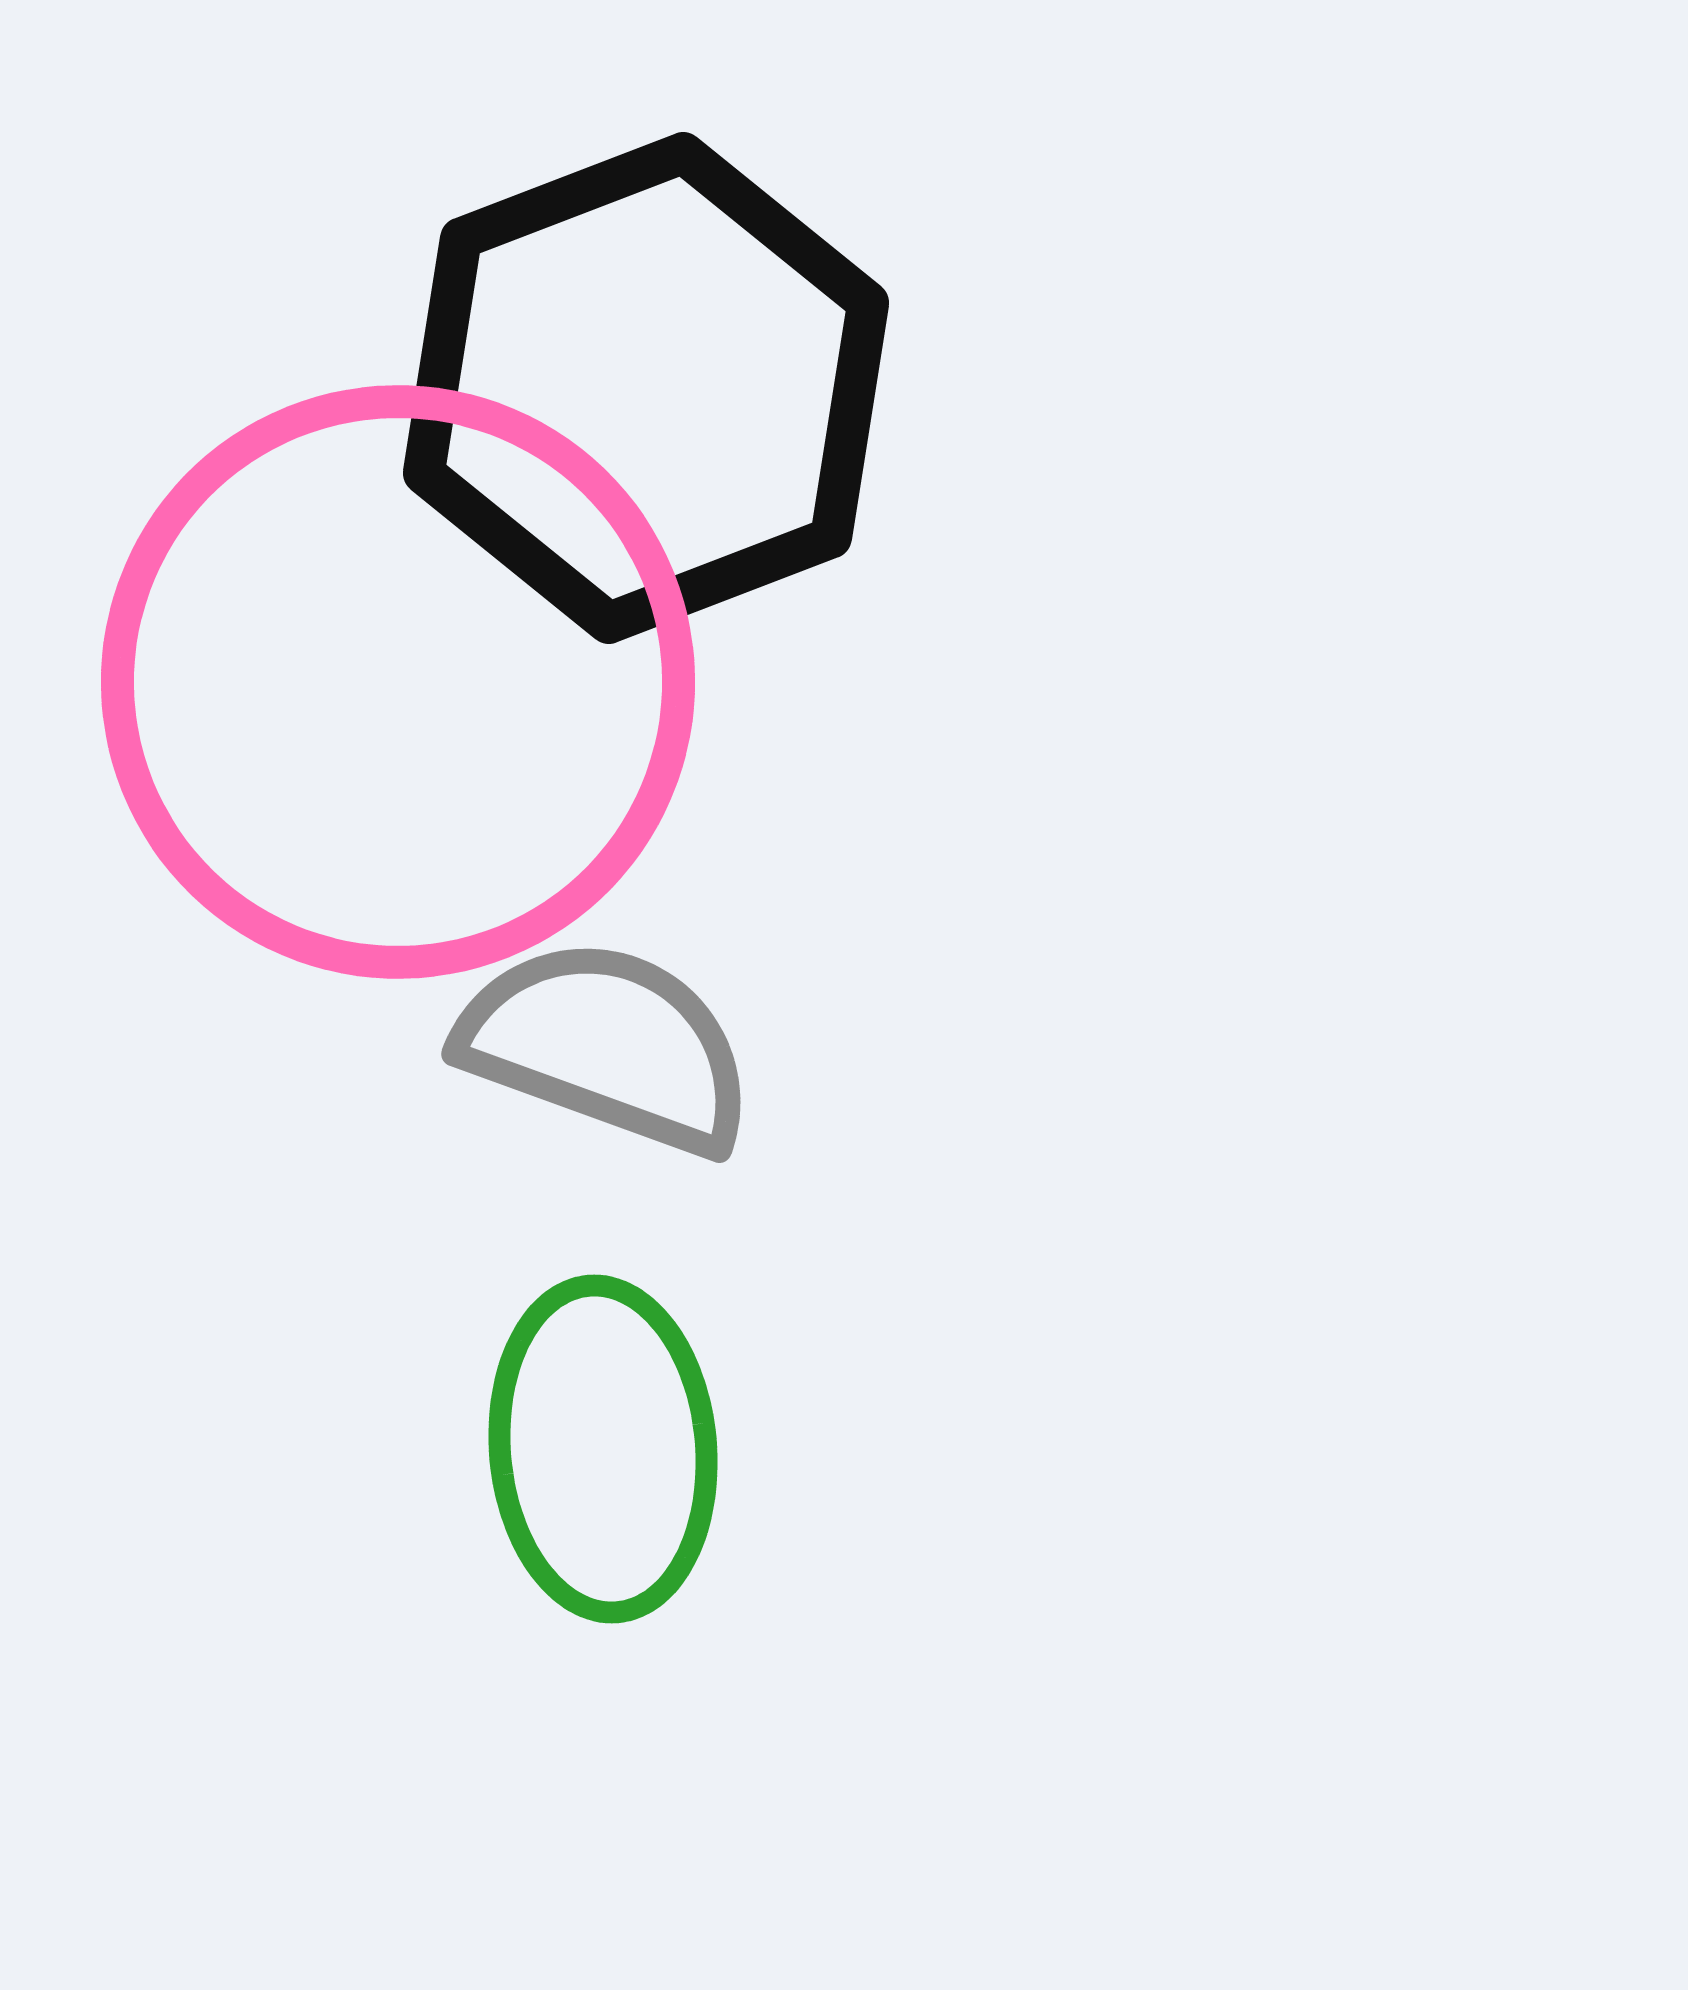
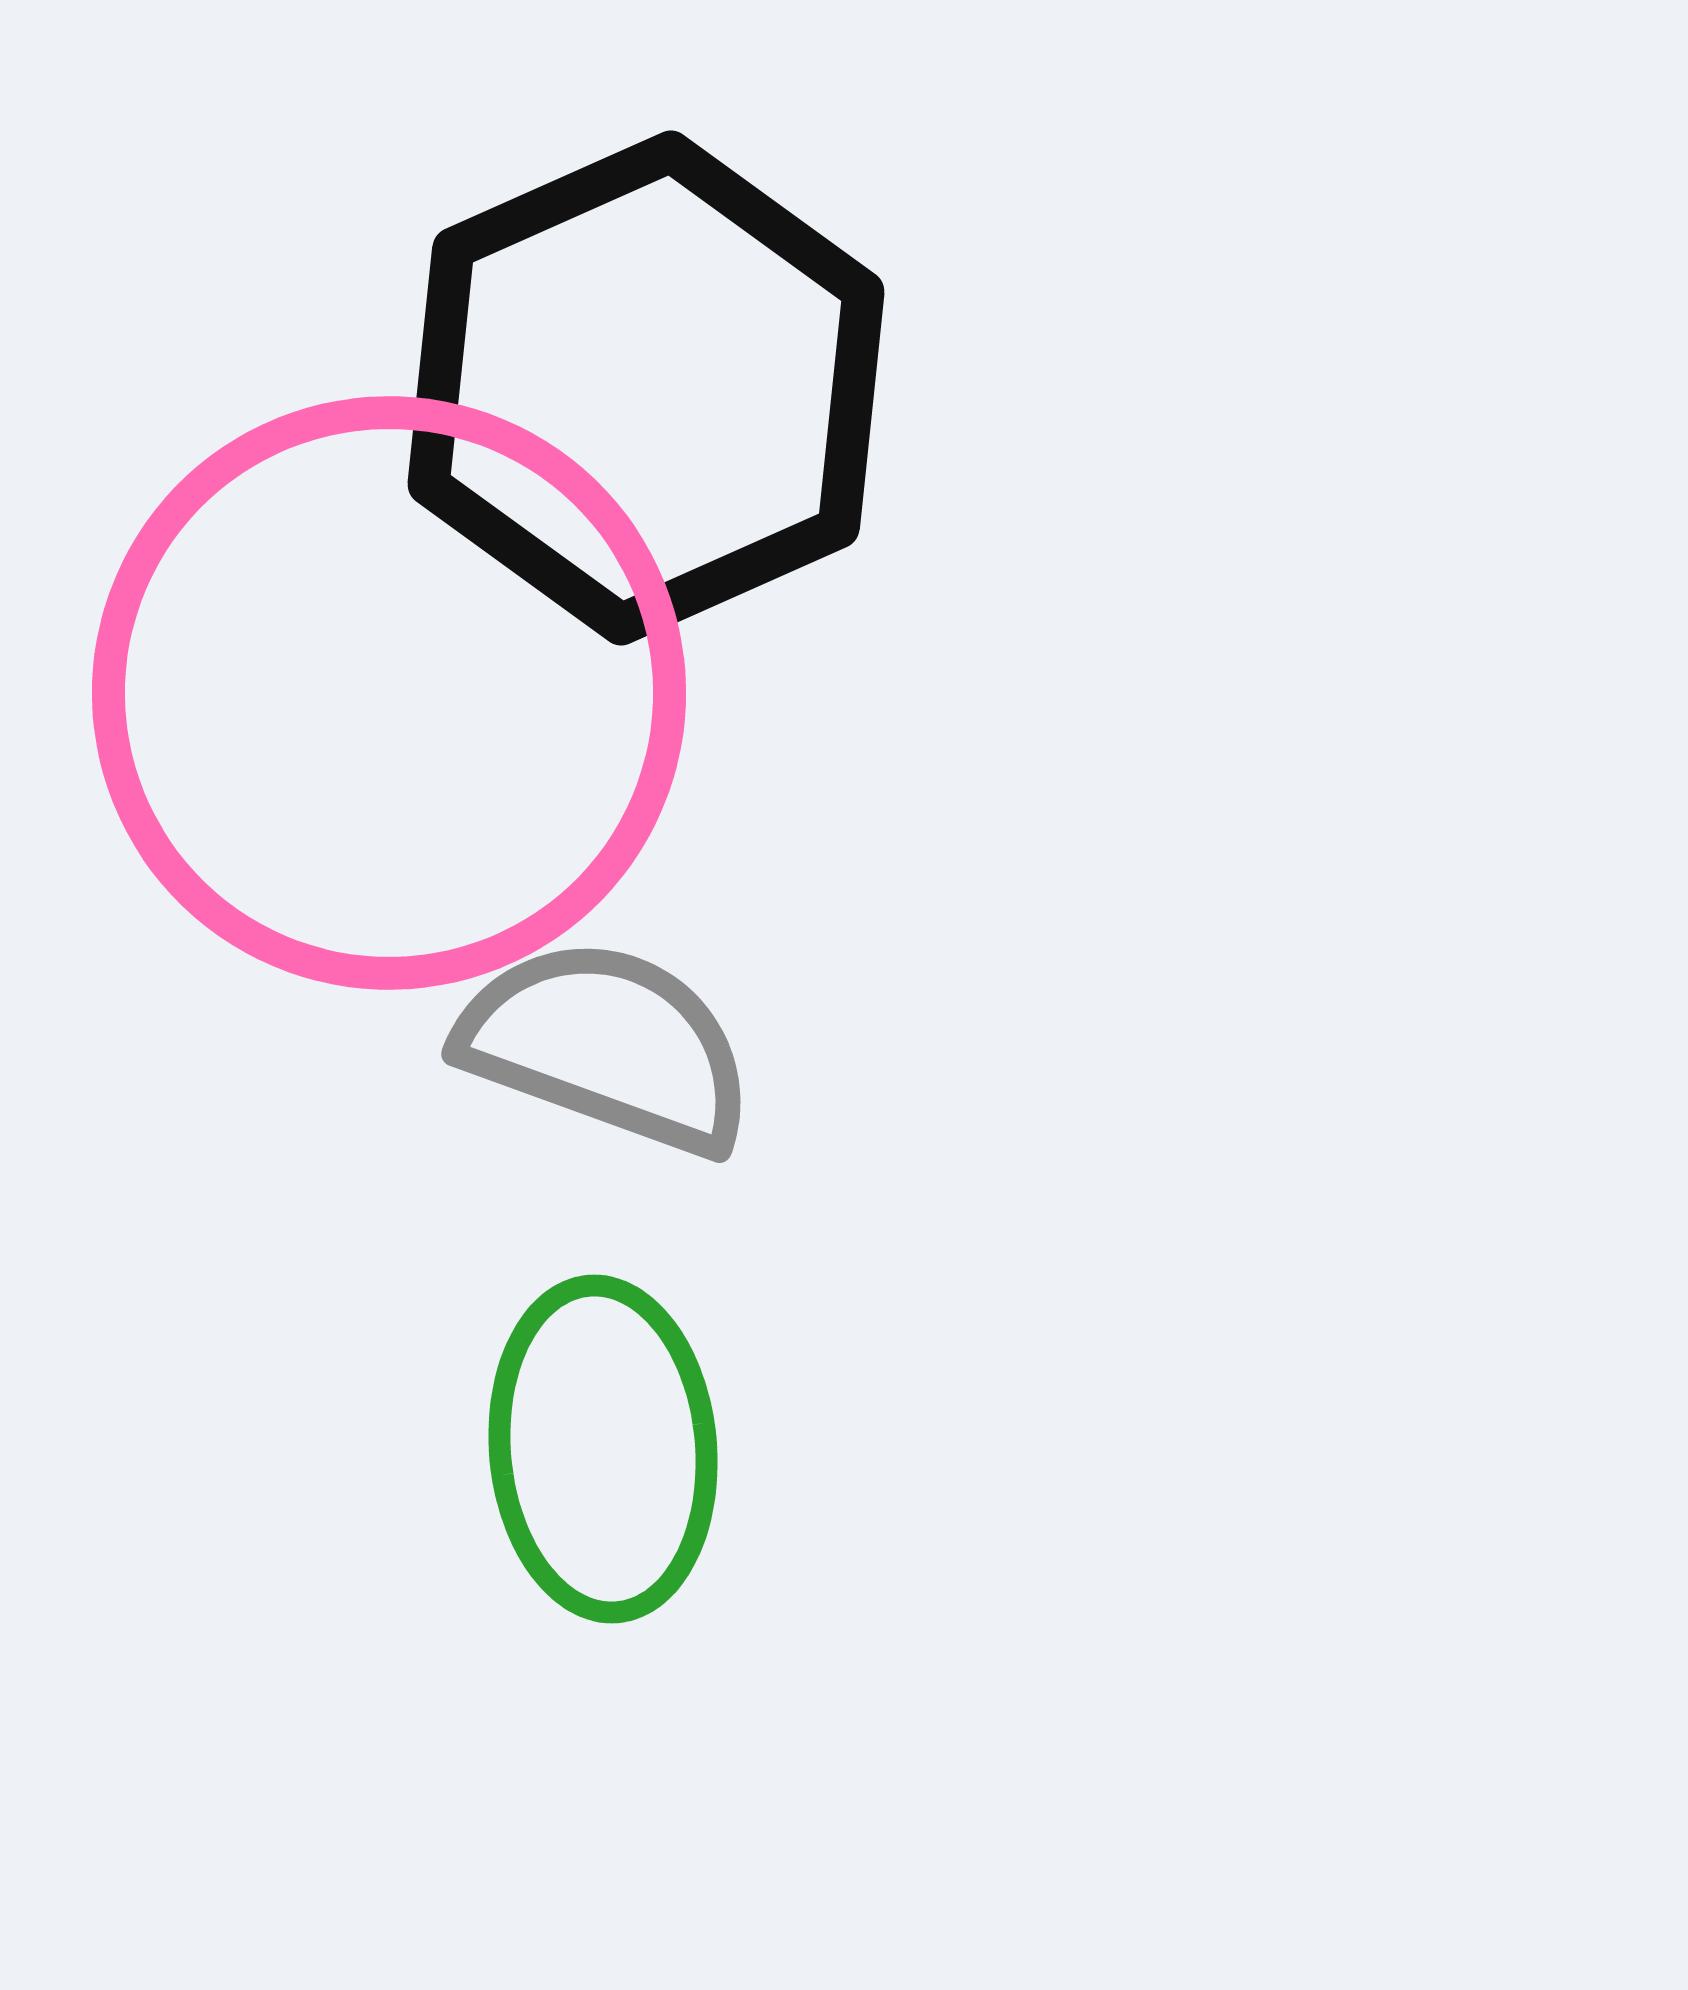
black hexagon: rotated 3 degrees counterclockwise
pink circle: moved 9 px left, 11 px down
